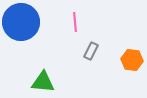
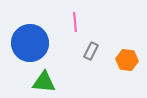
blue circle: moved 9 px right, 21 px down
orange hexagon: moved 5 px left
green triangle: moved 1 px right
